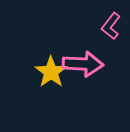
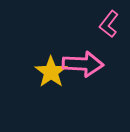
pink L-shape: moved 2 px left, 2 px up
